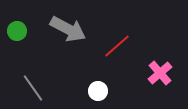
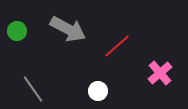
gray line: moved 1 px down
